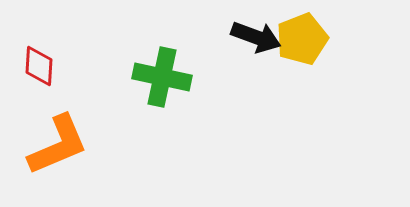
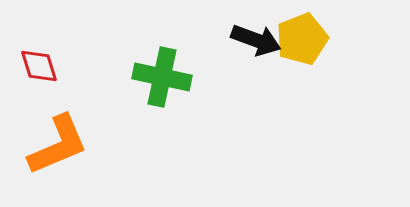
black arrow: moved 3 px down
red diamond: rotated 21 degrees counterclockwise
